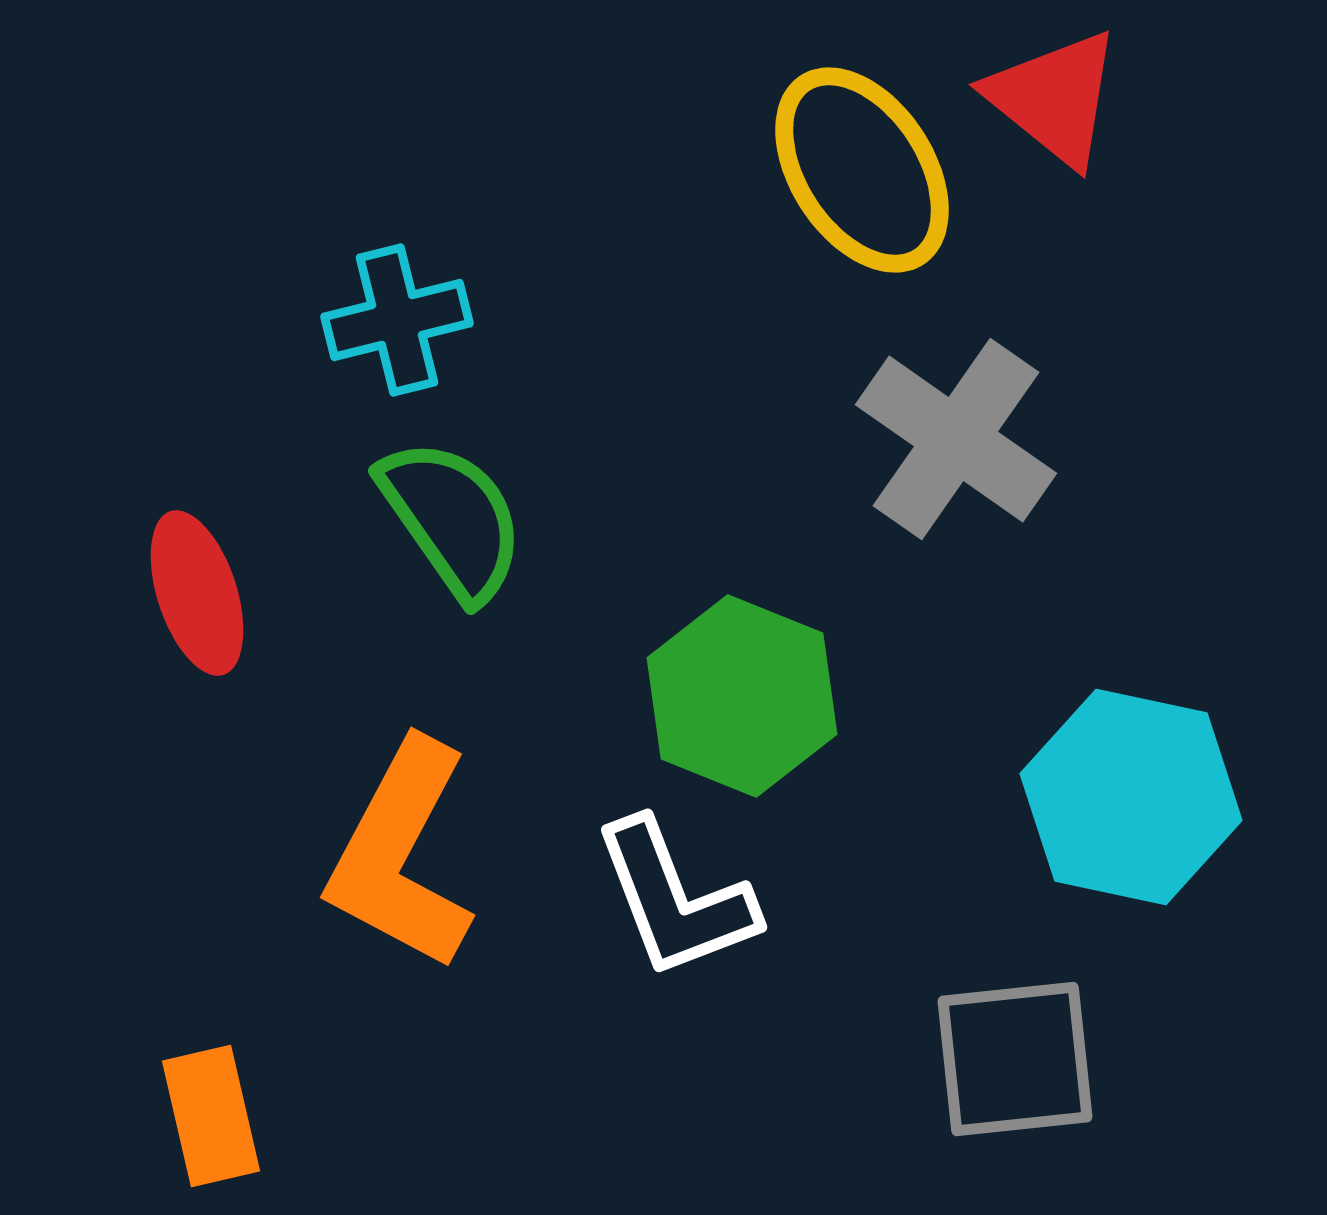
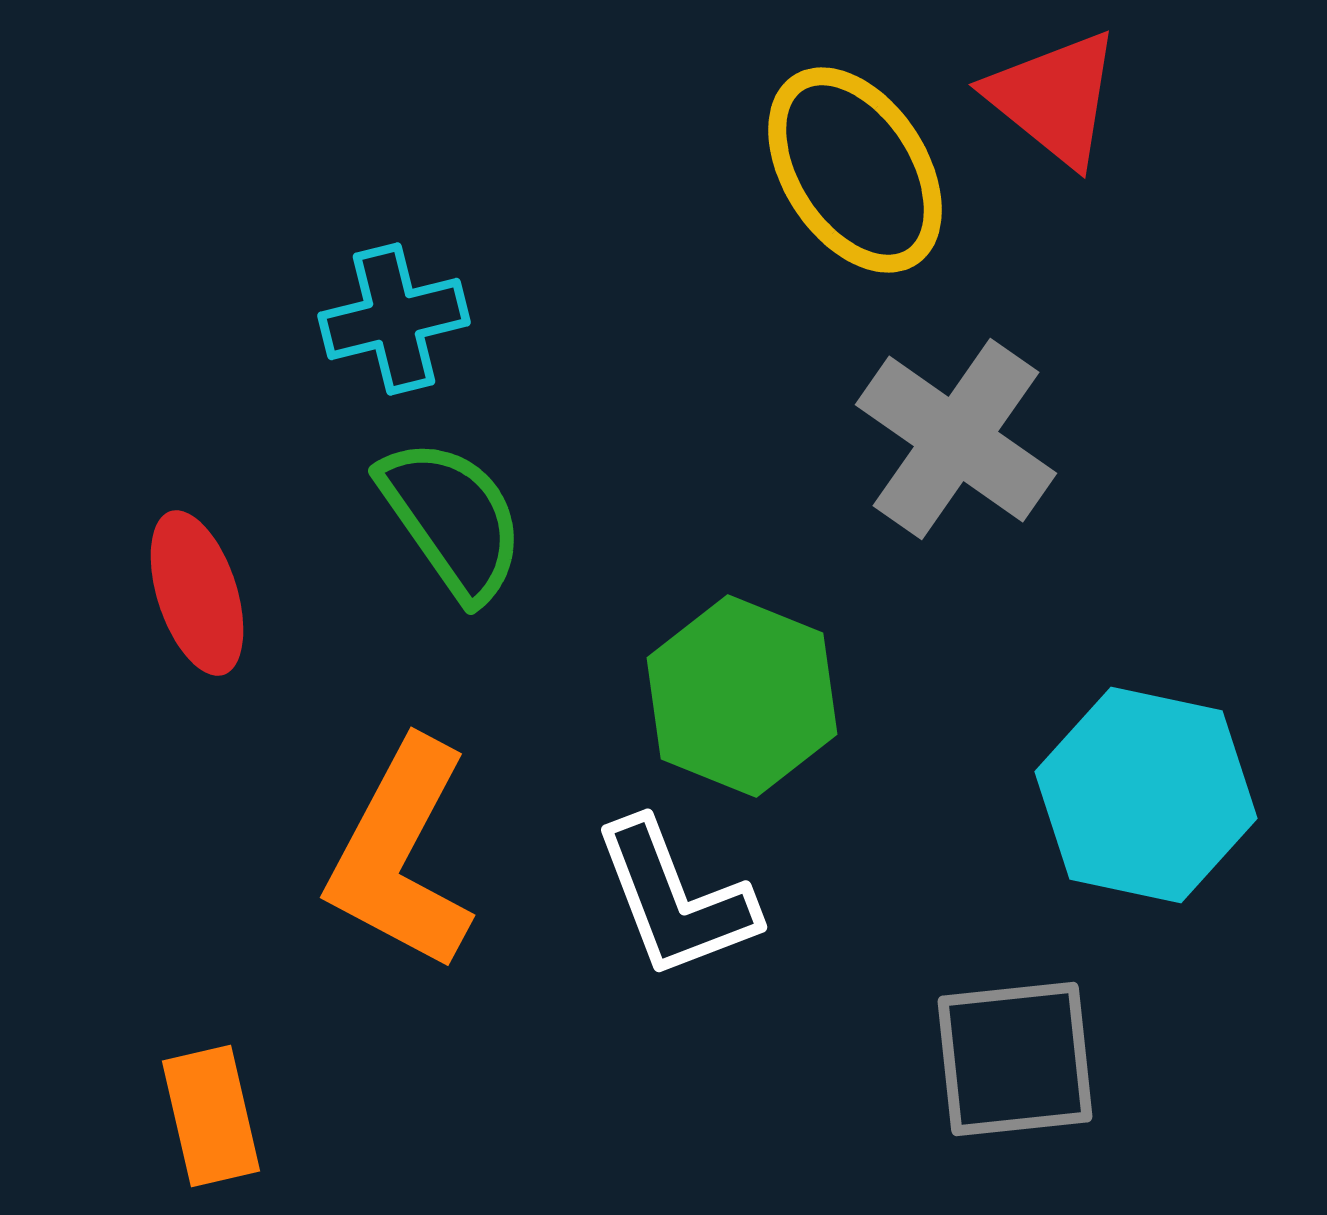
yellow ellipse: moved 7 px left
cyan cross: moved 3 px left, 1 px up
cyan hexagon: moved 15 px right, 2 px up
